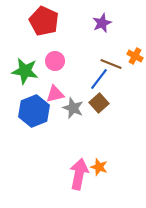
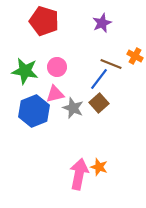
red pentagon: rotated 8 degrees counterclockwise
pink circle: moved 2 px right, 6 px down
